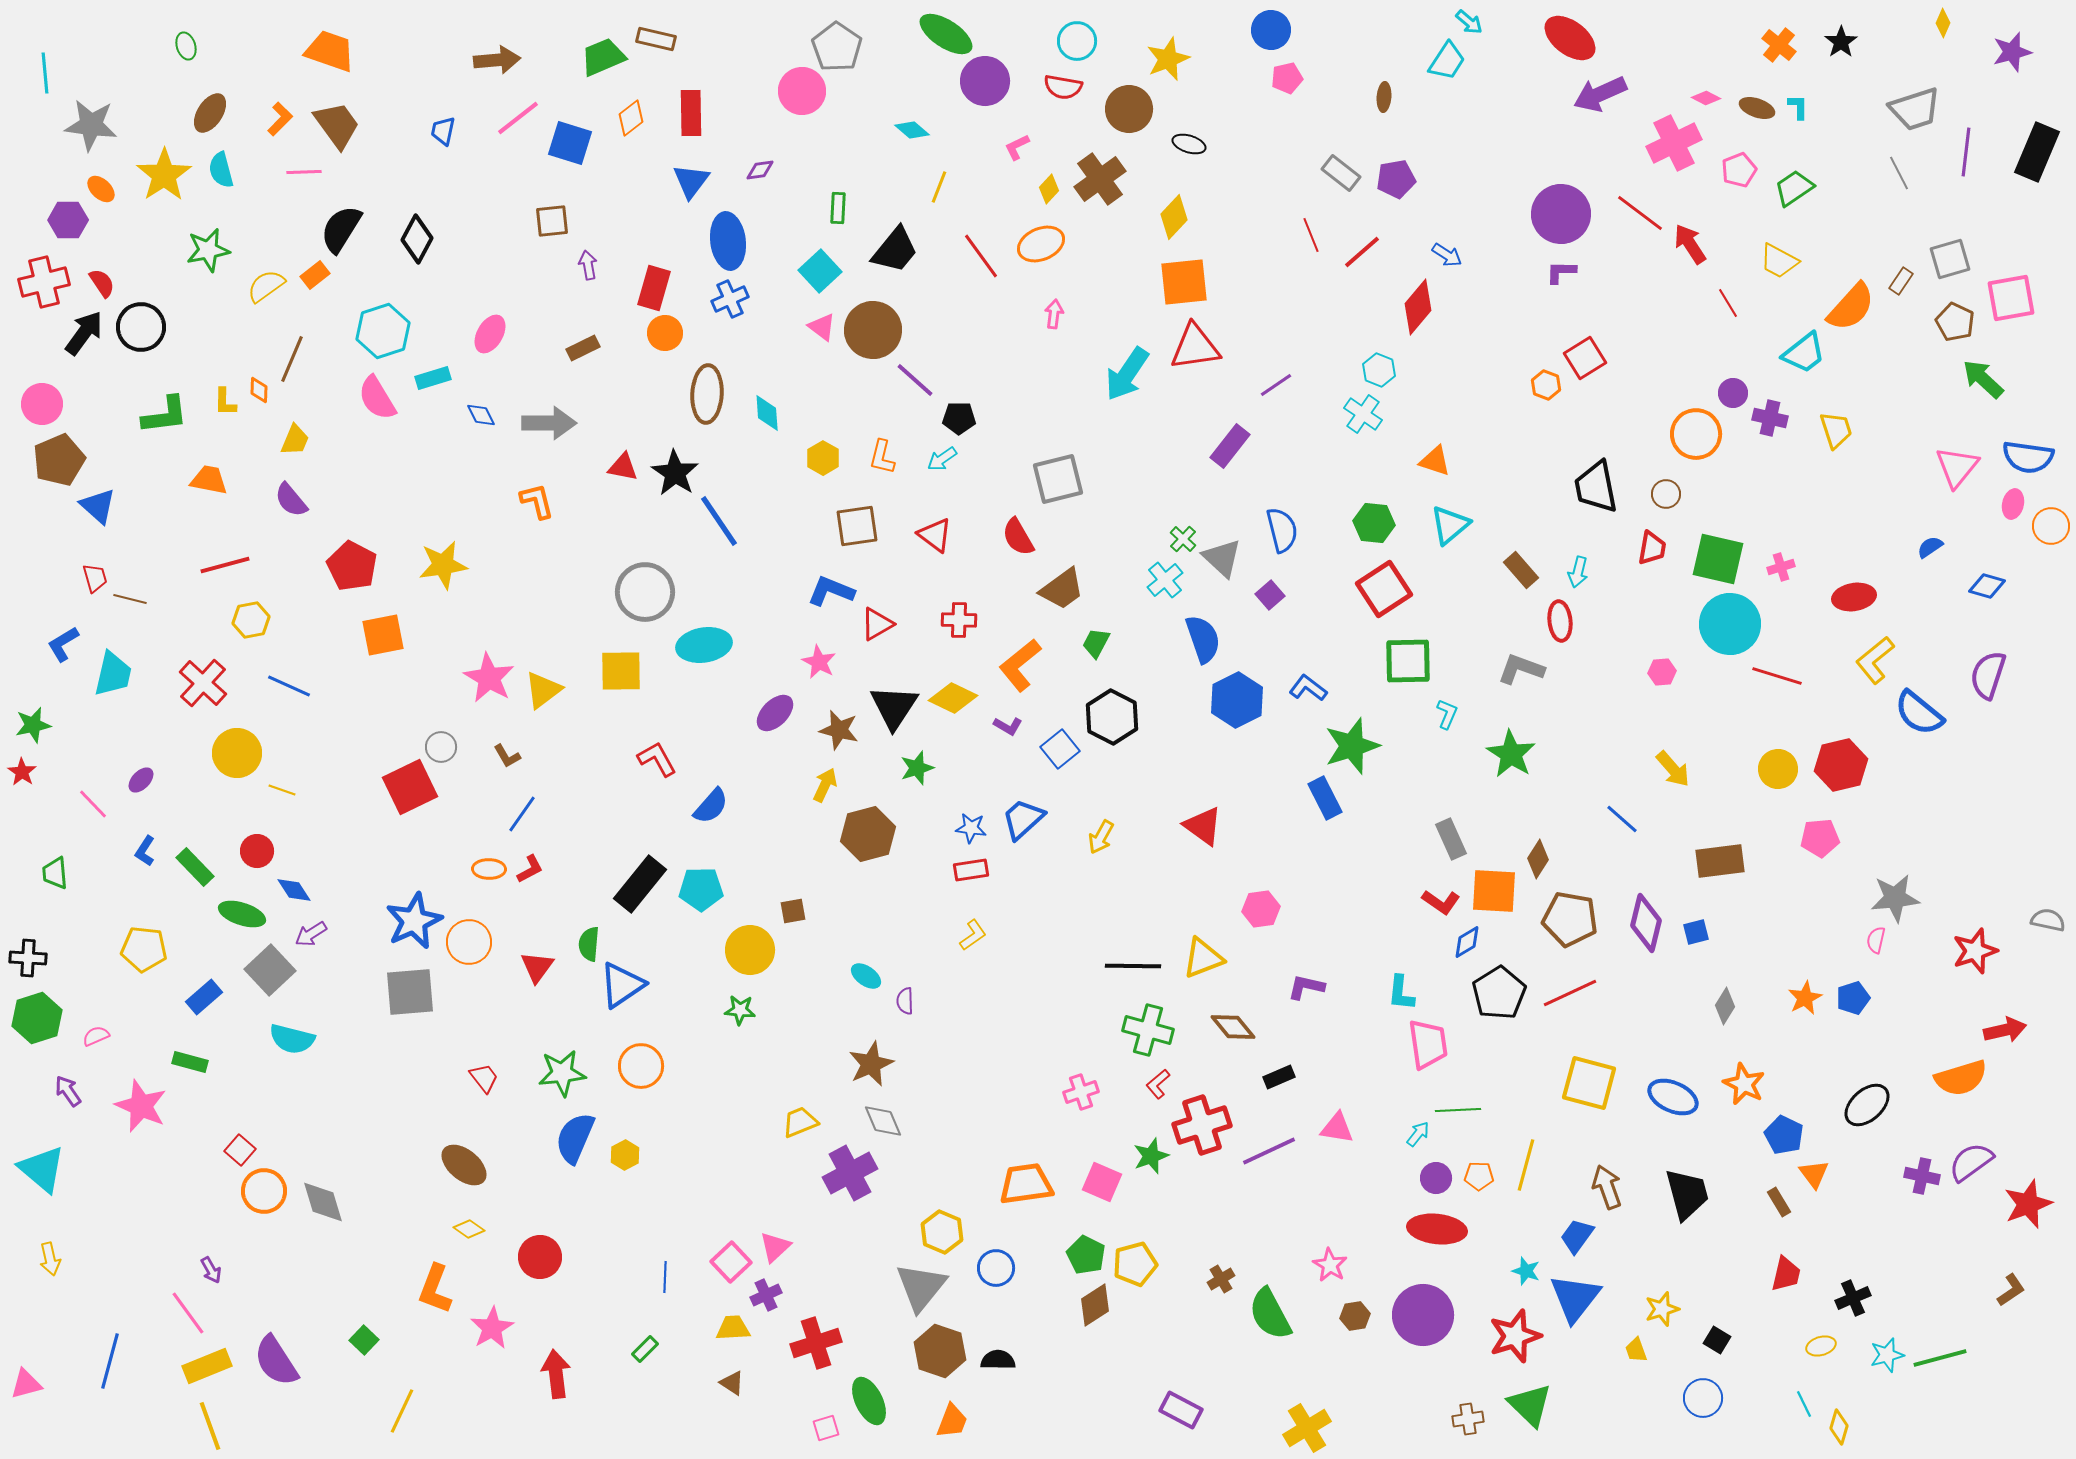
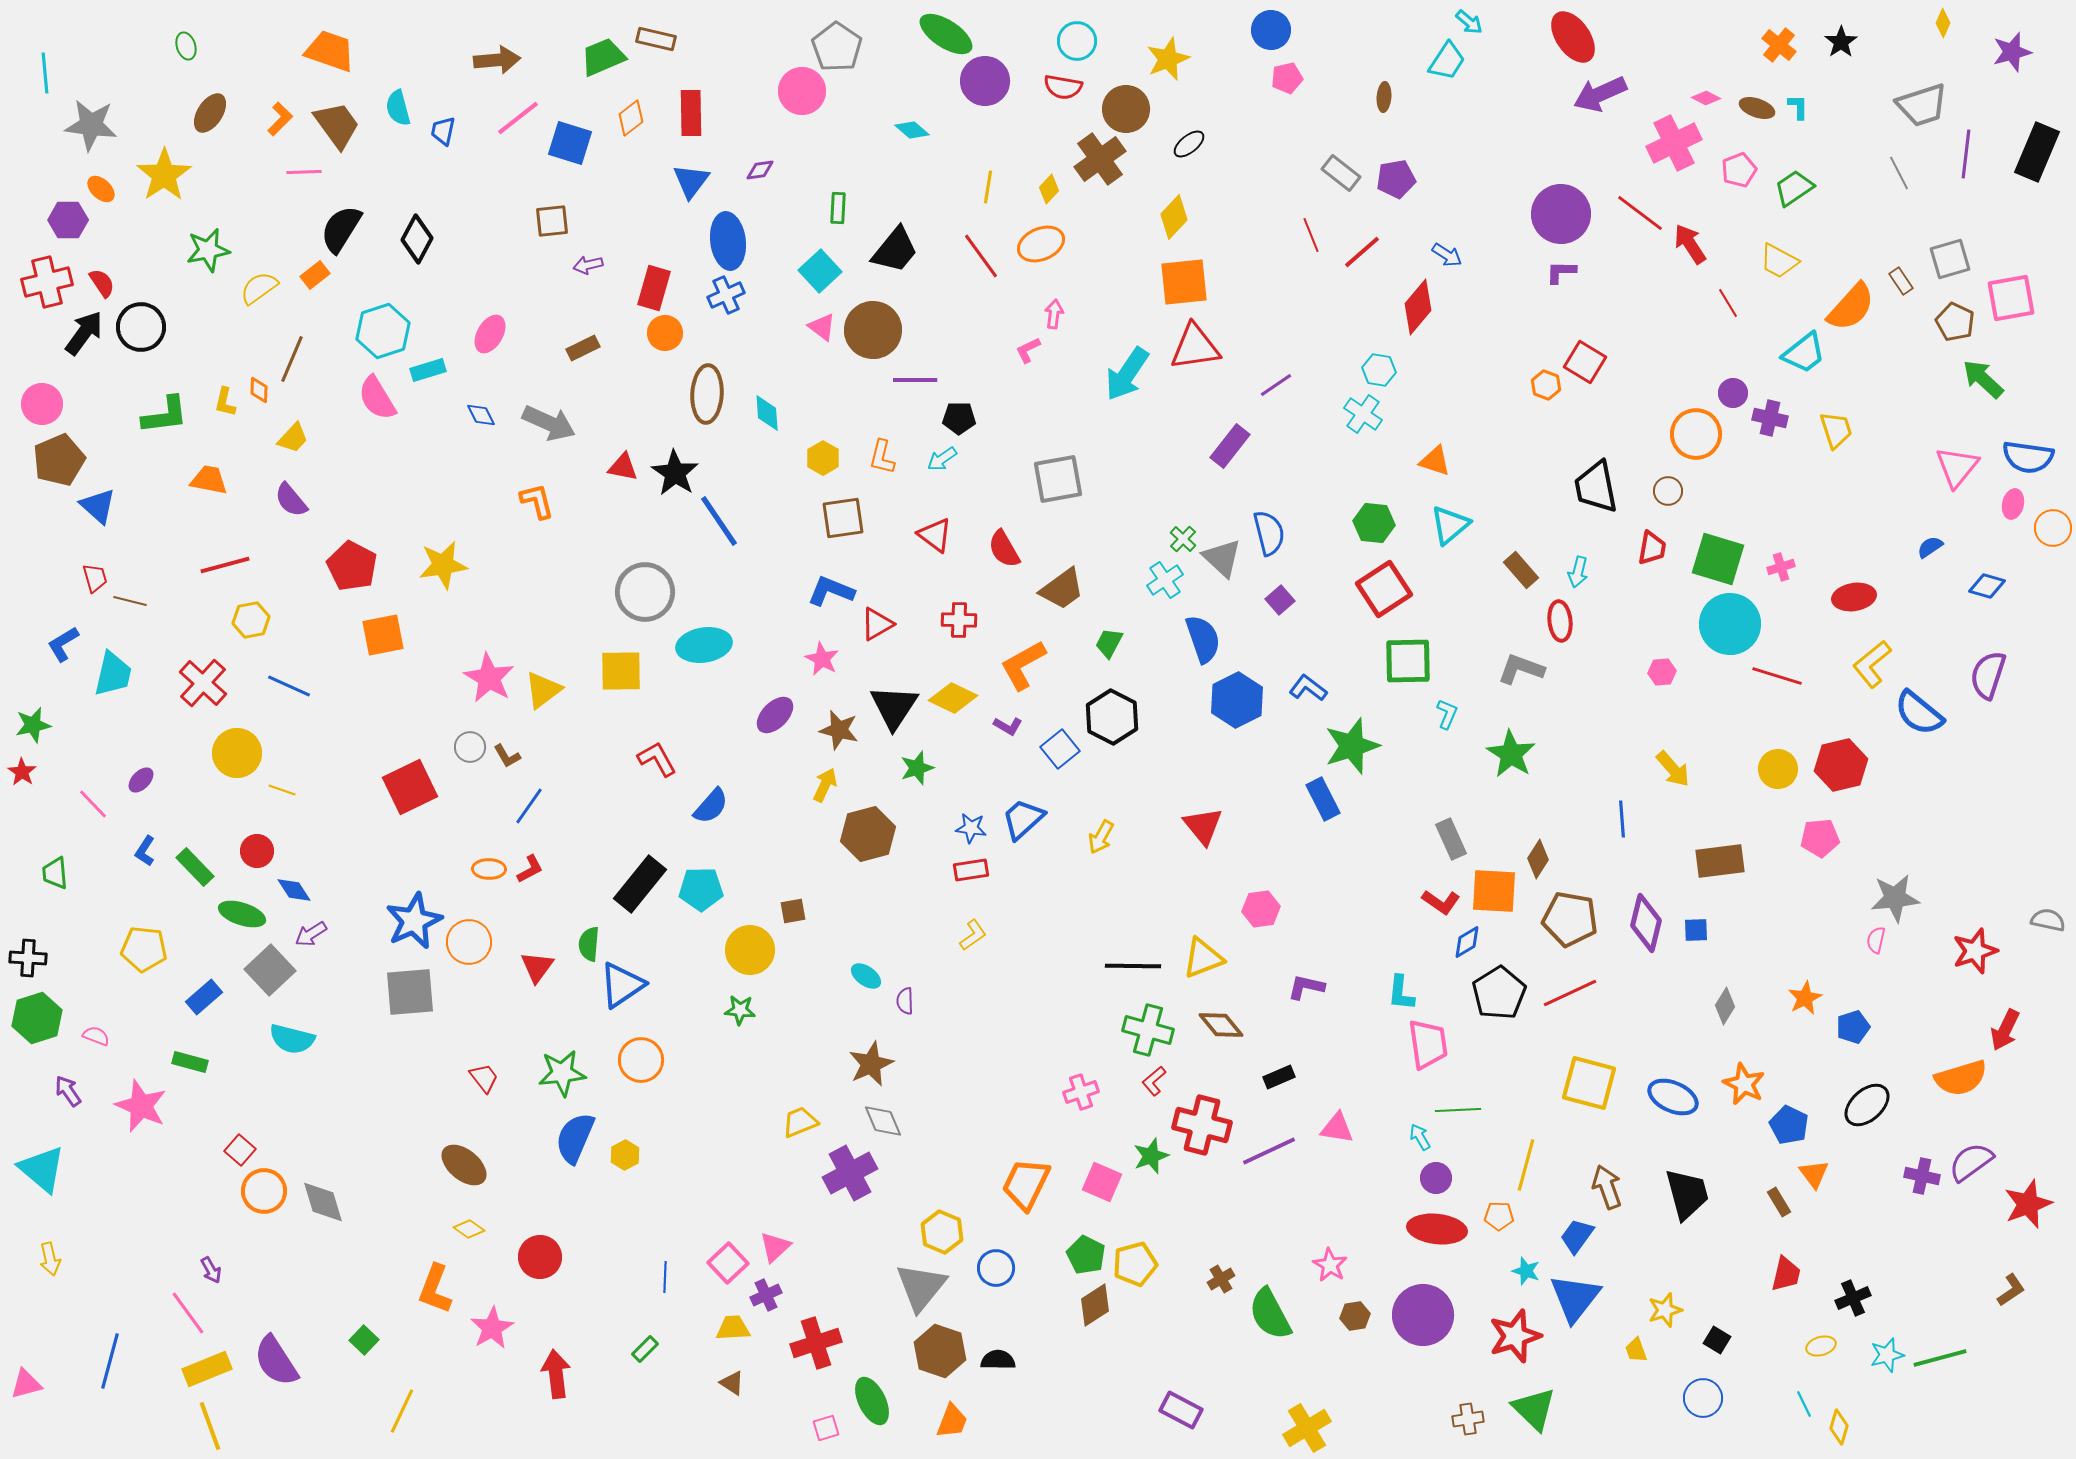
red ellipse at (1570, 38): moved 3 px right, 1 px up; rotated 18 degrees clockwise
brown circle at (1129, 109): moved 3 px left
gray trapezoid at (1915, 109): moved 7 px right, 4 px up
black ellipse at (1189, 144): rotated 56 degrees counterclockwise
pink L-shape at (1017, 147): moved 11 px right, 203 px down
purple line at (1966, 152): moved 2 px down
cyan semicircle at (221, 170): moved 177 px right, 62 px up
brown cross at (1100, 179): moved 20 px up
yellow line at (939, 187): moved 49 px right; rotated 12 degrees counterclockwise
purple arrow at (588, 265): rotated 92 degrees counterclockwise
brown rectangle at (1901, 281): rotated 68 degrees counterclockwise
red cross at (44, 282): moved 3 px right
yellow semicircle at (266, 286): moved 7 px left, 2 px down
blue cross at (730, 299): moved 4 px left, 4 px up
red square at (1585, 358): moved 4 px down; rotated 27 degrees counterclockwise
cyan hexagon at (1379, 370): rotated 12 degrees counterclockwise
cyan rectangle at (433, 378): moved 5 px left, 8 px up
purple line at (915, 380): rotated 42 degrees counterclockwise
yellow L-shape at (225, 402): rotated 12 degrees clockwise
gray arrow at (549, 423): rotated 24 degrees clockwise
yellow trapezoid at (295, 440): moved 2 px left, 2 px up; rotated 20 degrees clockwise
gray square at (1058, 479): rotated 4 degrees clockwise
brown circle at (1666, 494): moved 2 px right, 3 px up
brown square at (857, 526): moved 14 px left, 8 px up
orange circle at (2051, 526): moved 2 px right, 2 px down
blue semicircle at (1282, 530): moved 13 px left, 3 px down
red semicircle at (1018, 537): moved 14 px left, 12 px down
green square at (1718, 559): rotated 4 degrees clockwise
cyan cross at (1165, 580): rotated 6 degrees clockwise
purple square at (1270, 595): moved 10 px right, 5 px down
brown line at (130, 599): moved 2 px down
green trapezoid at (1096, 643): moved 13 px right
yellow L-shape at (1875, 660): moved 3 px left, 4 px down
pink star at (819, 662): moved 3 px right, 3 px up
orange L-shape at (1020, 665): moved 3 px right; rotated 10 degrees clockwise
purple ellipse at (775, 713): moved 2 px down
gray circle at (441, 747): moved 29 px right
blue rectangle at (1325, 798): moved 2 px left, 1 px down
blue line at (522, 814): moved 7 px right, 8 px up
blue line at (1622, 819): rotated 45 degrees clockwise
red triangle at (1203, 826): rotated 15 degrees clockwise
blue square at (1696, 932): moved 2 px up; rotated 12 degrees clockwise
blue pentagon at (1853, 998): moved 29 px down
brown diamond at (1233, 1027): moved 12 px left, 2 px up
red arrow at (2005, 1030): rotated 129 degrees clockwise
pink semicircle at (96, 1036): rotated 44 degrees clockwise
orange circle at (641, 1066): moved 6 px up
red L-shape at (1158, 1084): moved 4 px left, 3 px up
red cross at (1202, 1125): rotated 32 degrees clockwise
cyan arrow at (1418, 1134): moved 2 px right, 3 px down; rotated 68 degrees counterclockwise
blue pentagon at (1784, 1135): moved 5 px right, 10 px up
orange pentagon at (1479, 1176): moved 20 px right, 40 px down
orange trapezoid at (1026, 1184): rotated 56 degrees counterclockwise
pink square at (731, 1262): moved 3 px left, 1 px down
yellow star at (1662, 1309): moved 3 px right, 1 px down
yellow rectangle at (207, 1366): moved 3 px down
green ellipse at (869, 1401): moved 3 px right
green triangle at (1530, 1405): moved 4 px right, 4 px down
